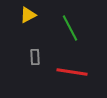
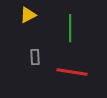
green line: rotated 28 degrees clockwise
